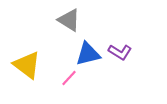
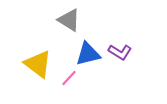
yellow triangle: moved 11 px right, 1 px up
